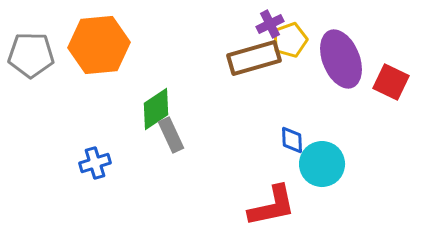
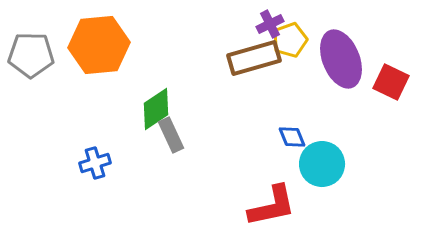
blue diamond: moved 3 px up; rotated 20 degrees counterclockwise
